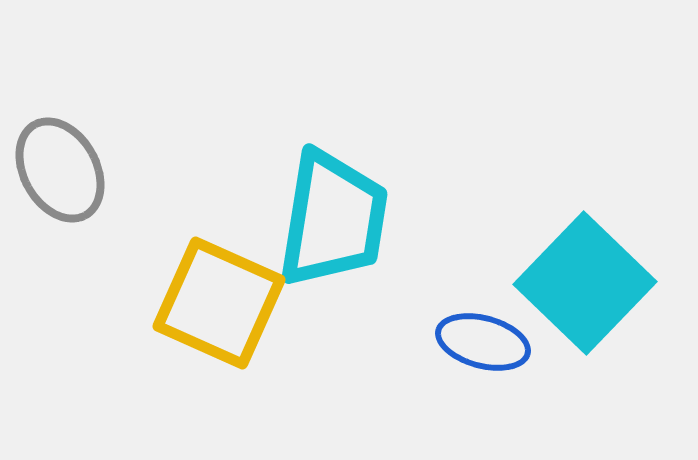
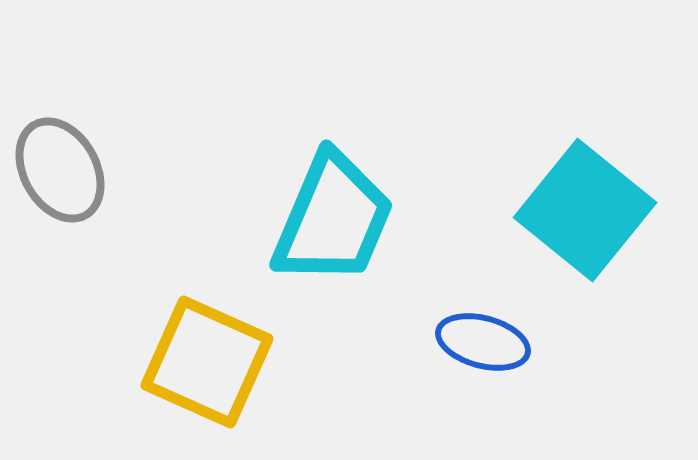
cyan trapezoid: rotated 14 degrees clockwise
cyan square: moved 73 px up; rotated 5 degrees counterclockwise
yellow square: moved 12 px left, 59 px down
